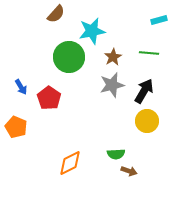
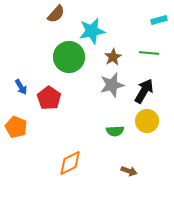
green semicircle: moved 1 px left, 23 px up
